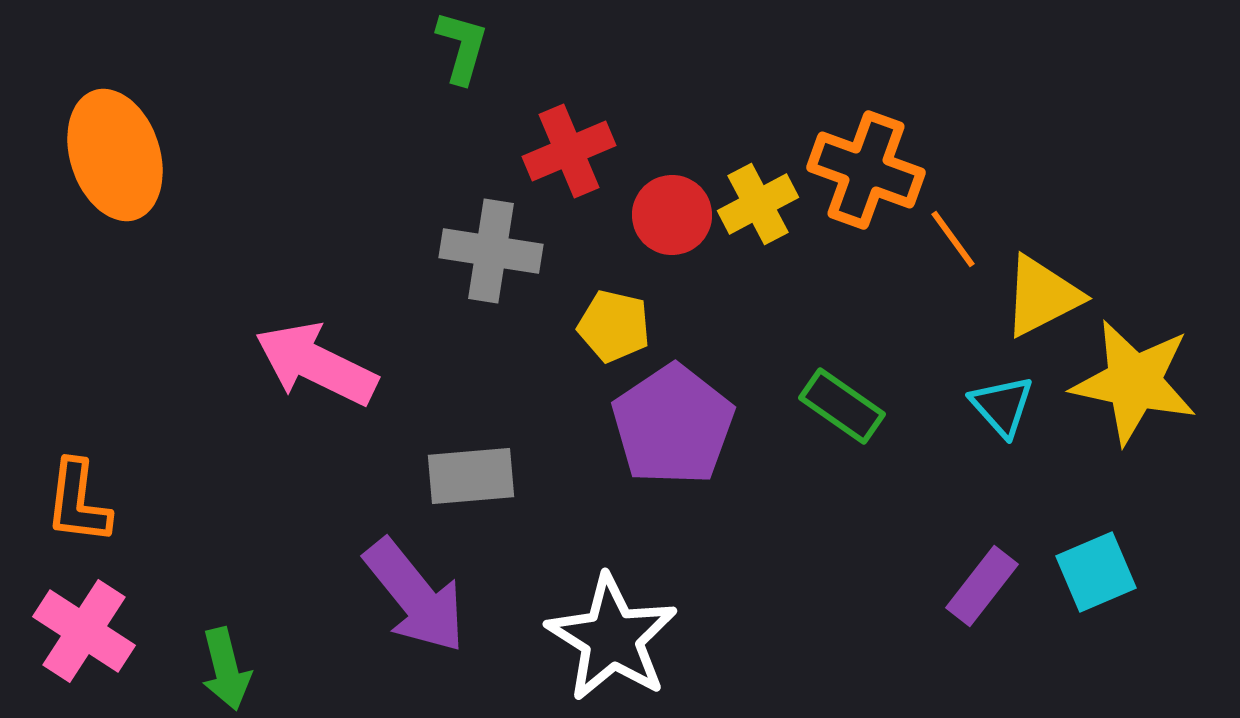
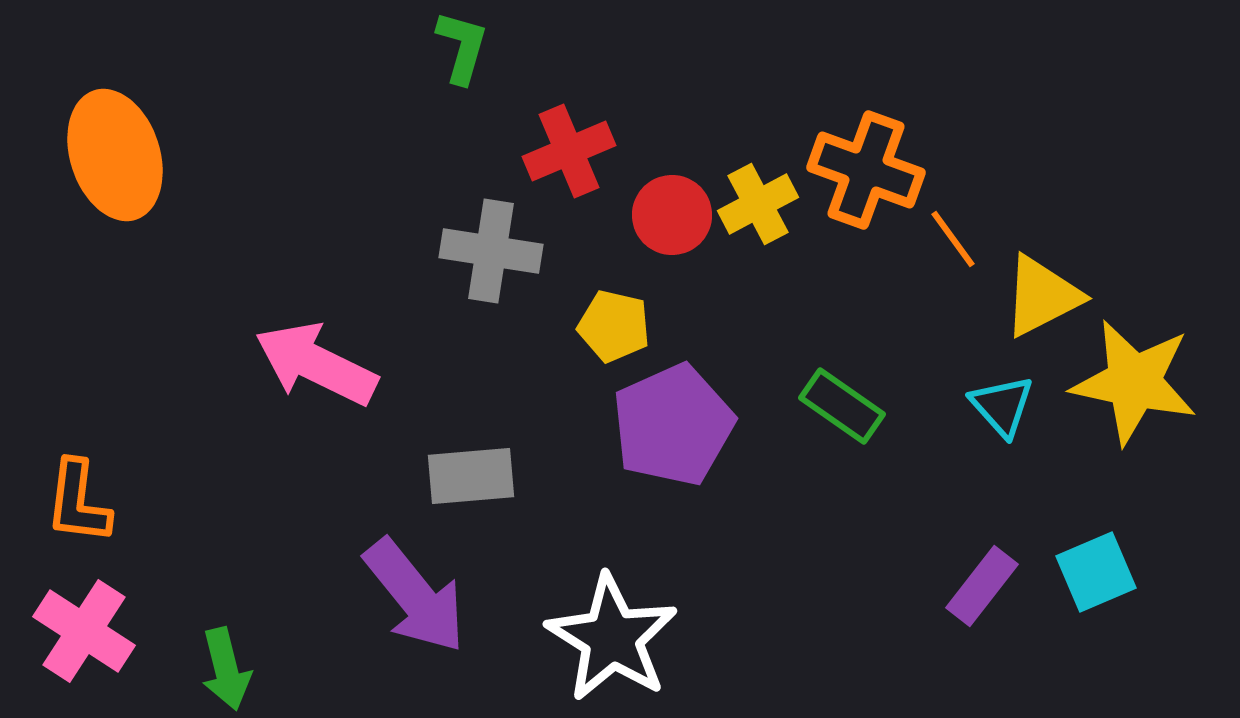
purple pentagon: rotated 10 degrees clockwise
